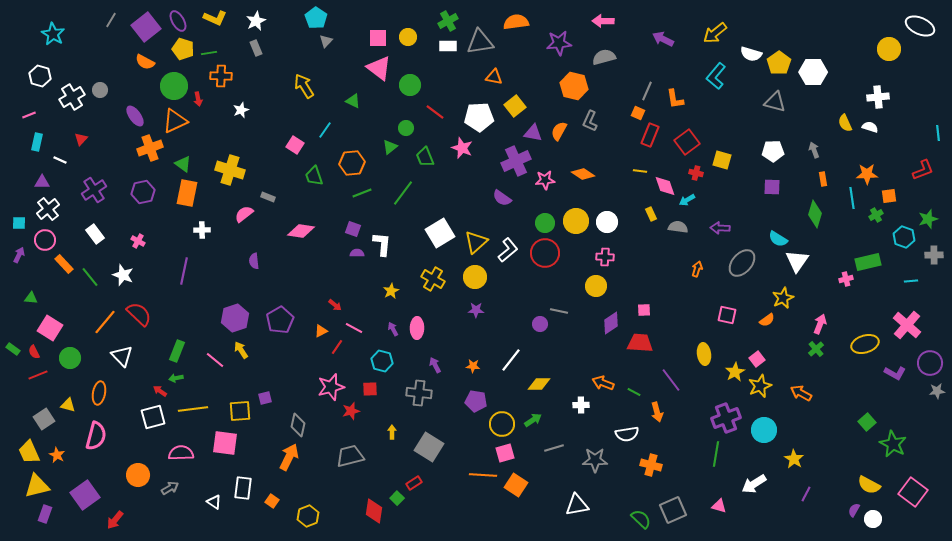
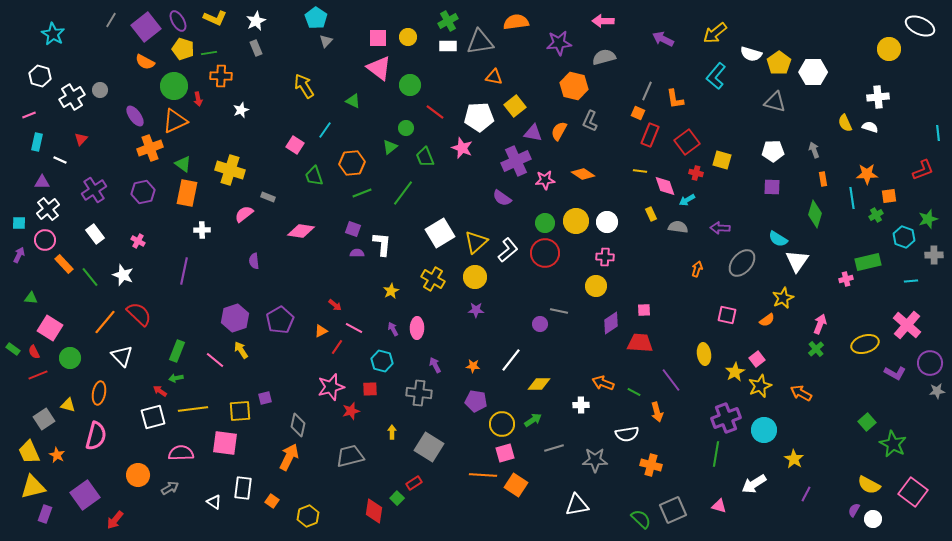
yellow triangle at (37, 486): moved 4 px left, 1 px down
